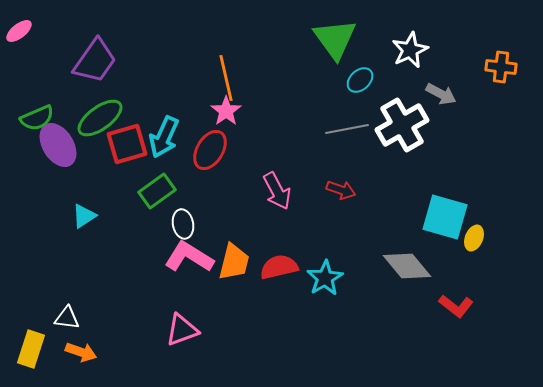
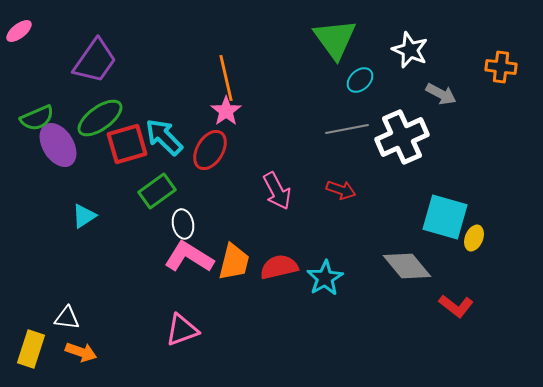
white star: rotated 24 degrees counterclockwise
white cross: moved 12 px down; rotated 6 degrees clockwise
cyan arrow: rotated 111 degrees clockwise
